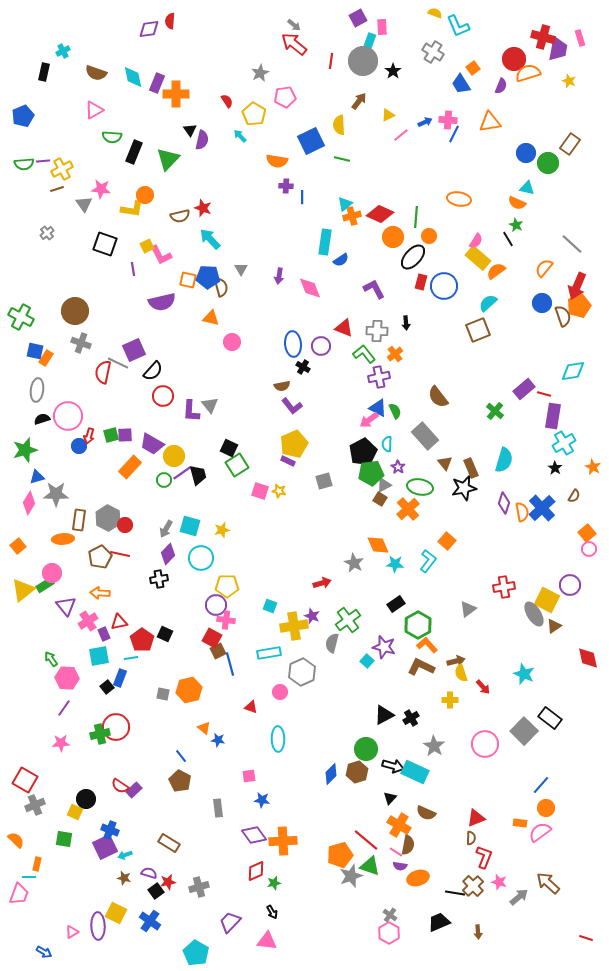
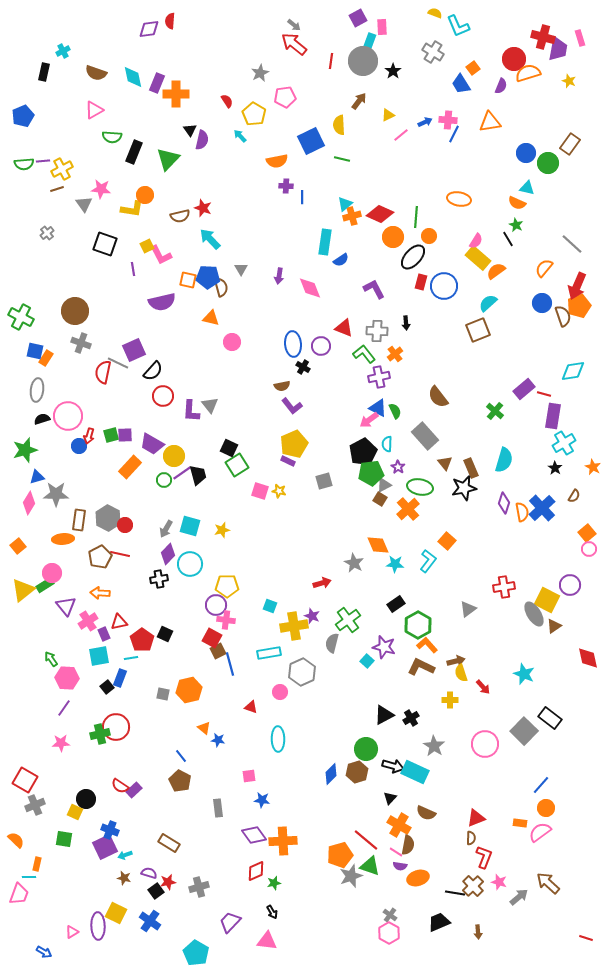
orange semicircle at (277, 161): rotated 20 degrees counterclockwise
cyan circle at (201, 558): moved 11 px left, 6 px down
